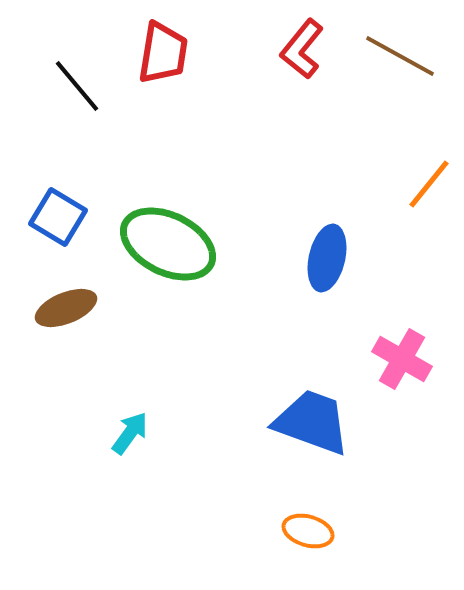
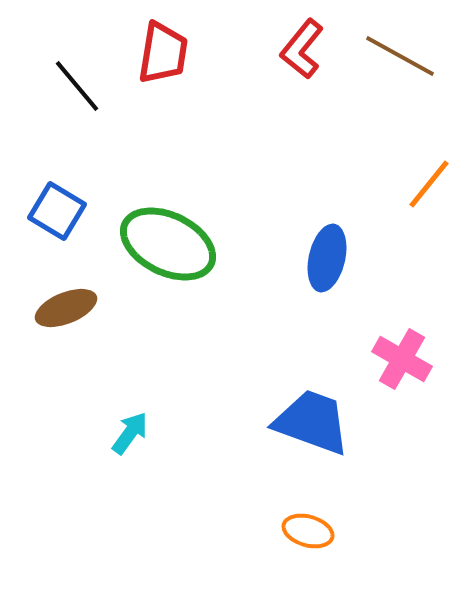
blue square: moved 1 px left, 6 px up
